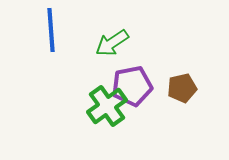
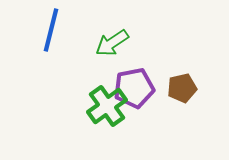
blue line: rotated 18 degrees clockwise
purple pentagon: moved 2 px right, 2 px down
